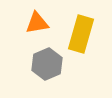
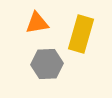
gray hexagon: rotated 20 degrees clockwise
